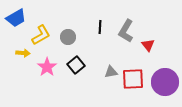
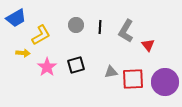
gray circle: moved 8 px right, 12 px up
black square: rotated 24 degrees clockwise
